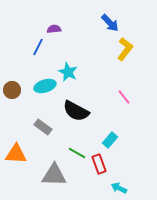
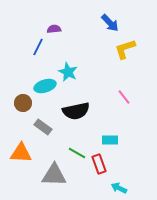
yellow L-shape: rotated 145 degrees counterclockwise
brown circle: moved 11 px right, 13 px down
black semicircle: rotated 40 degrees counterclockwise
cyan rectangle: rotated 49 degrees clockwise
orange triangle: moved 5 px right, 1 px up
